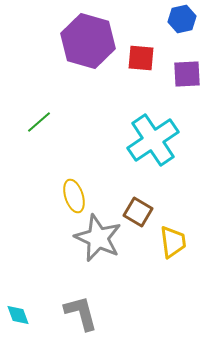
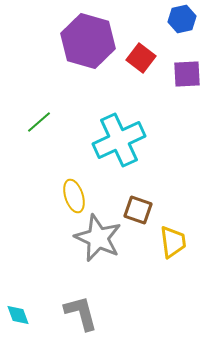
red square: rotated 32 degrees clockwise
cyan cross: moved 34 px left; rotated 9 degrees clockwise
brown square: moved 2 px up; rotated 12 degrees counterclockwise
